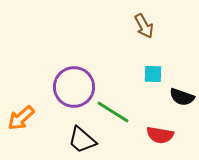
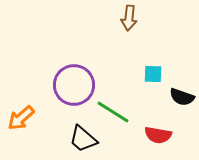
brown arrow: moved 15 px left, 8 px up; rotated 35 degrees clockwise
purple circle: moved 2 px up
red semicircle: moved 2 px left
black trapezoid: moved 1 px right, 1 px up
